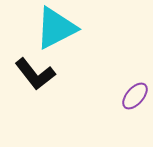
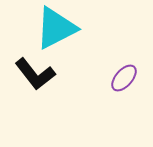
purple ellipse: moved 11 px left, 18 px up
